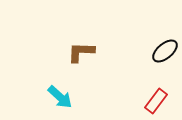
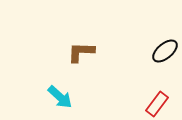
red rectangle: moved 1 px right, 3 px down
